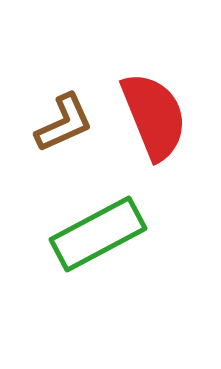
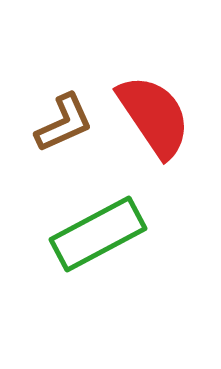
red semicircle: rotated 12 degrees counterclockwise
